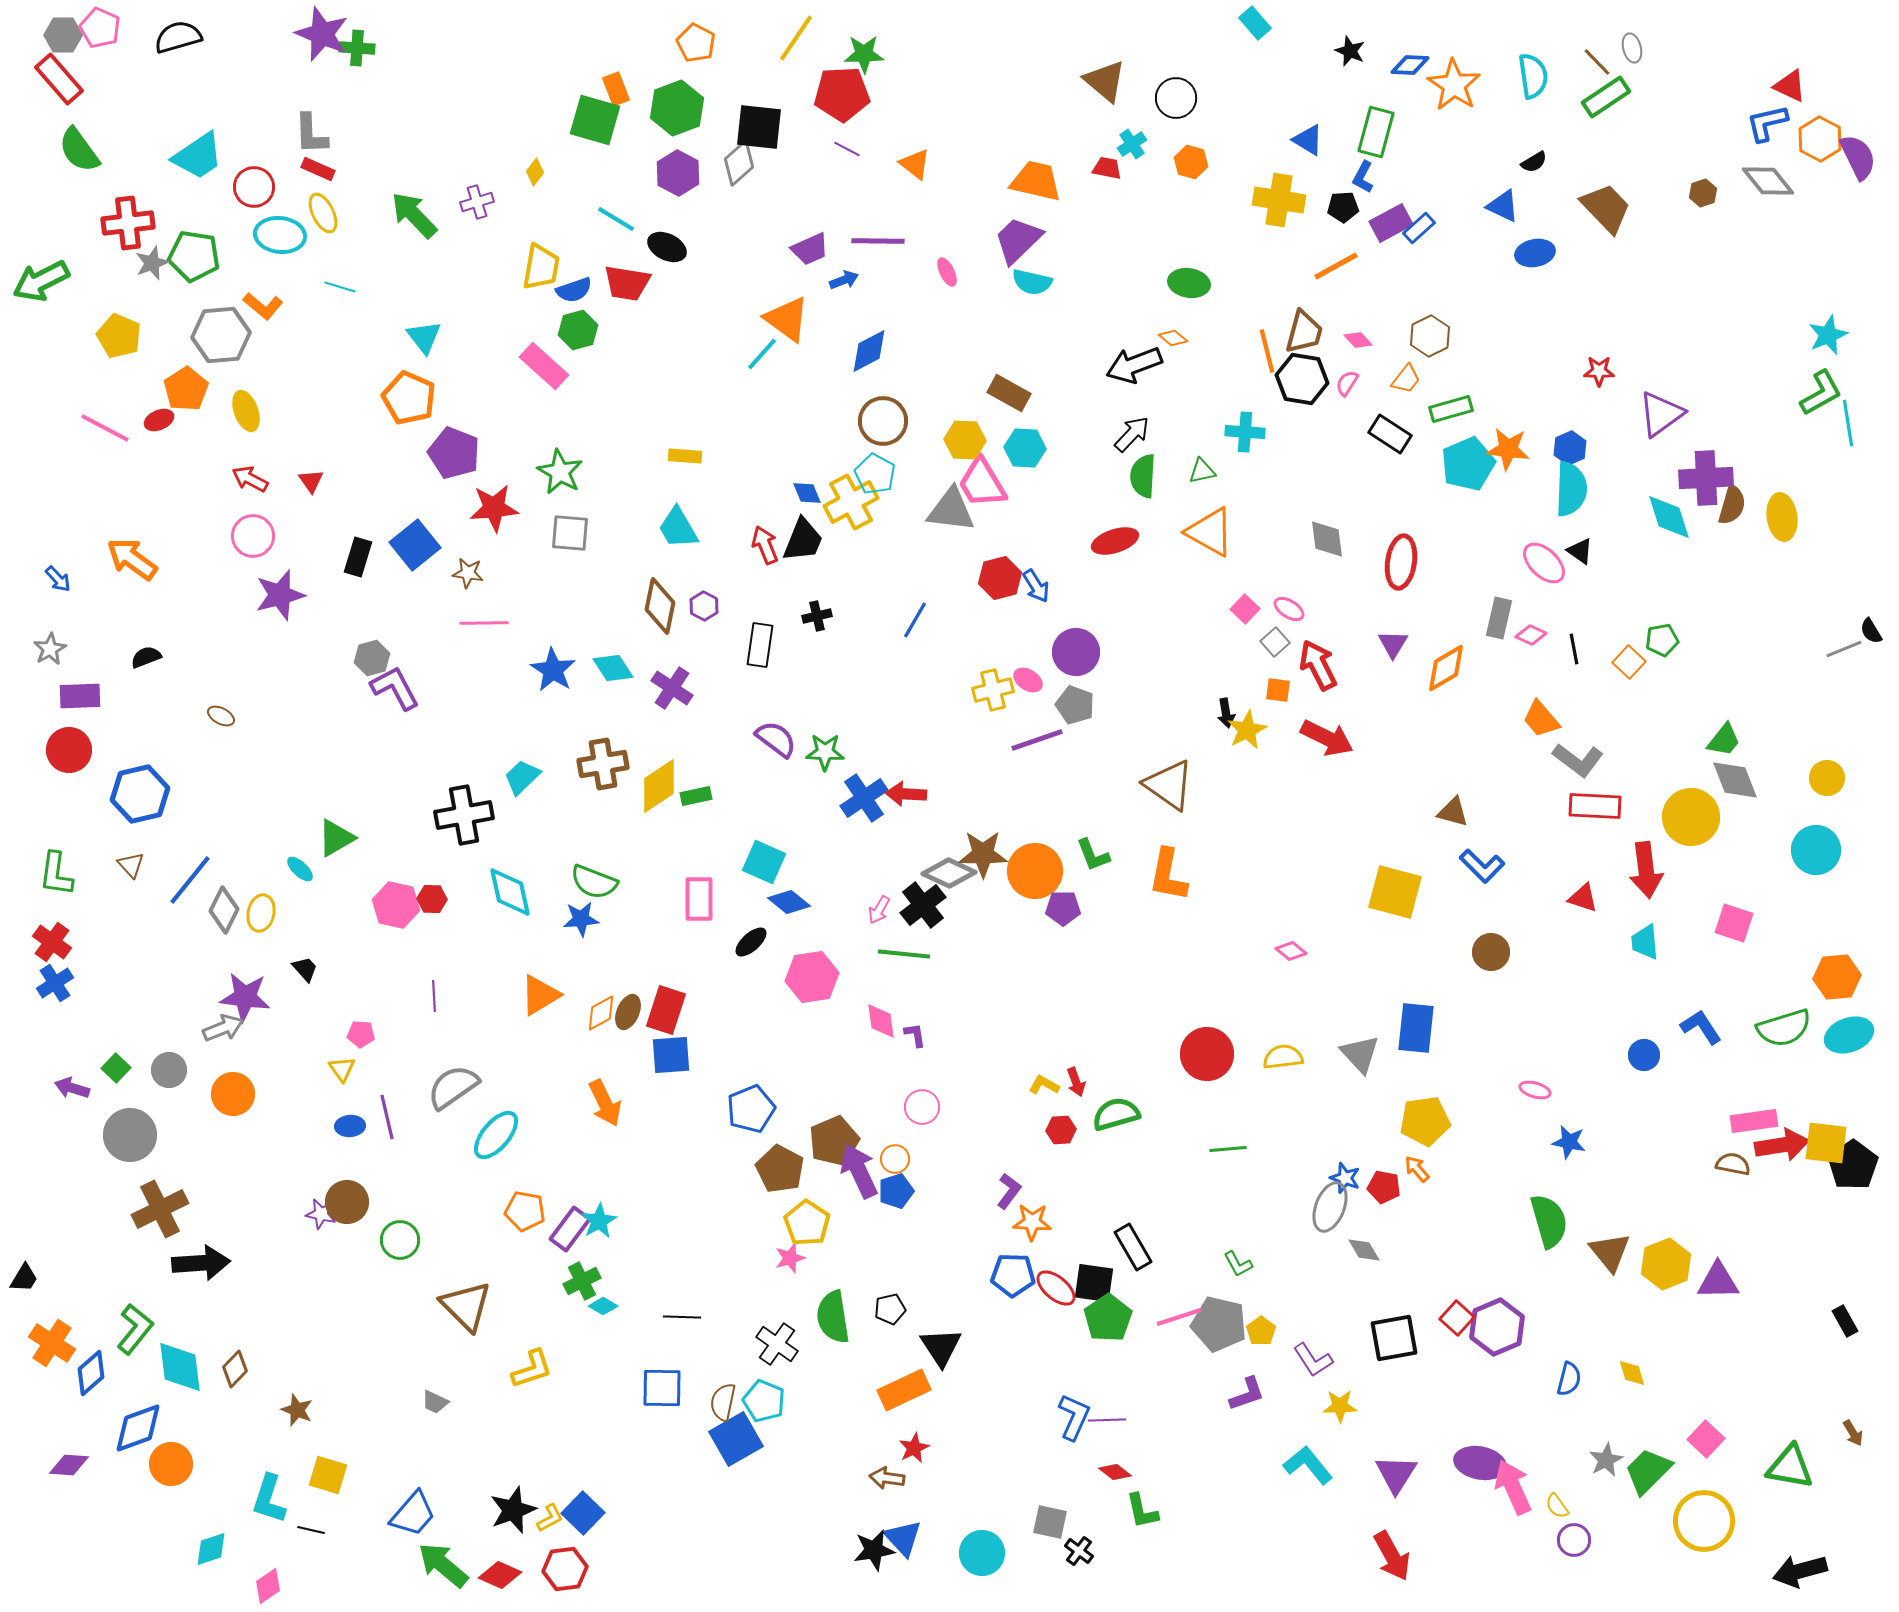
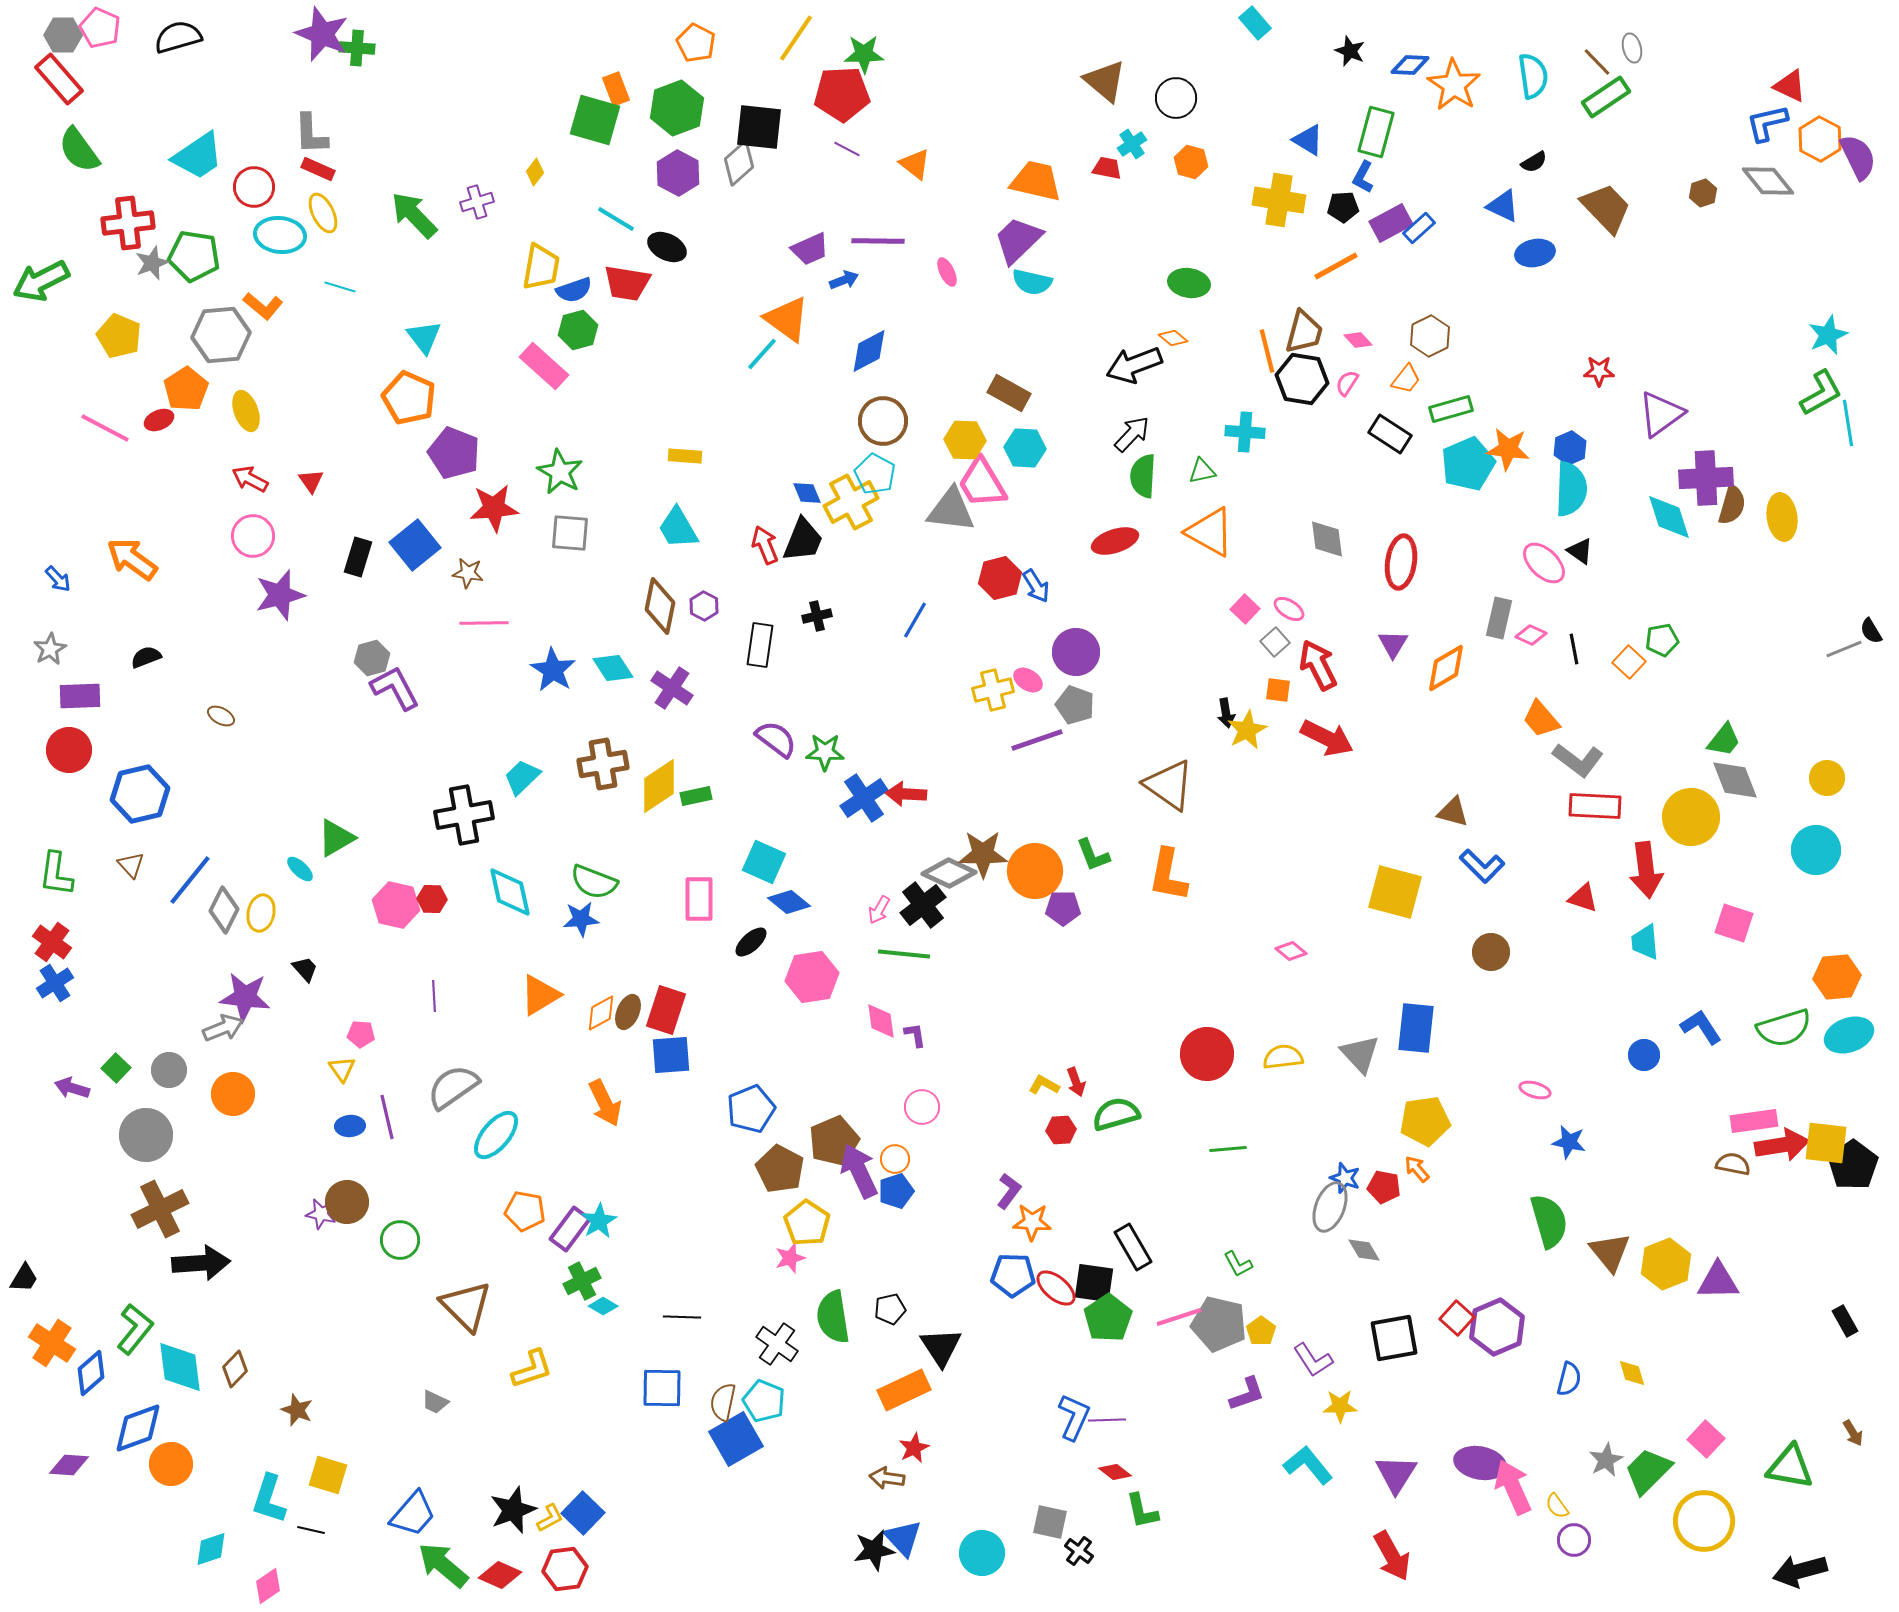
gray circle at (130, 1135): moved 16 px right
